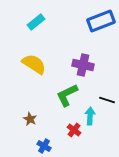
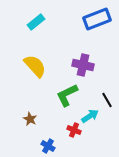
blue rectangle: moved 4 px left, 2 px up
yellow semicircle: moved 1 px right, 2 px down; rotated 15 degrees clockwise
black line: rotated 42 degrees clockwise
cyan arrow: rotated 54 degrees clockwise
red cross: rotated 16 degrees counterclockwise
blue cross: moved 4 px right
